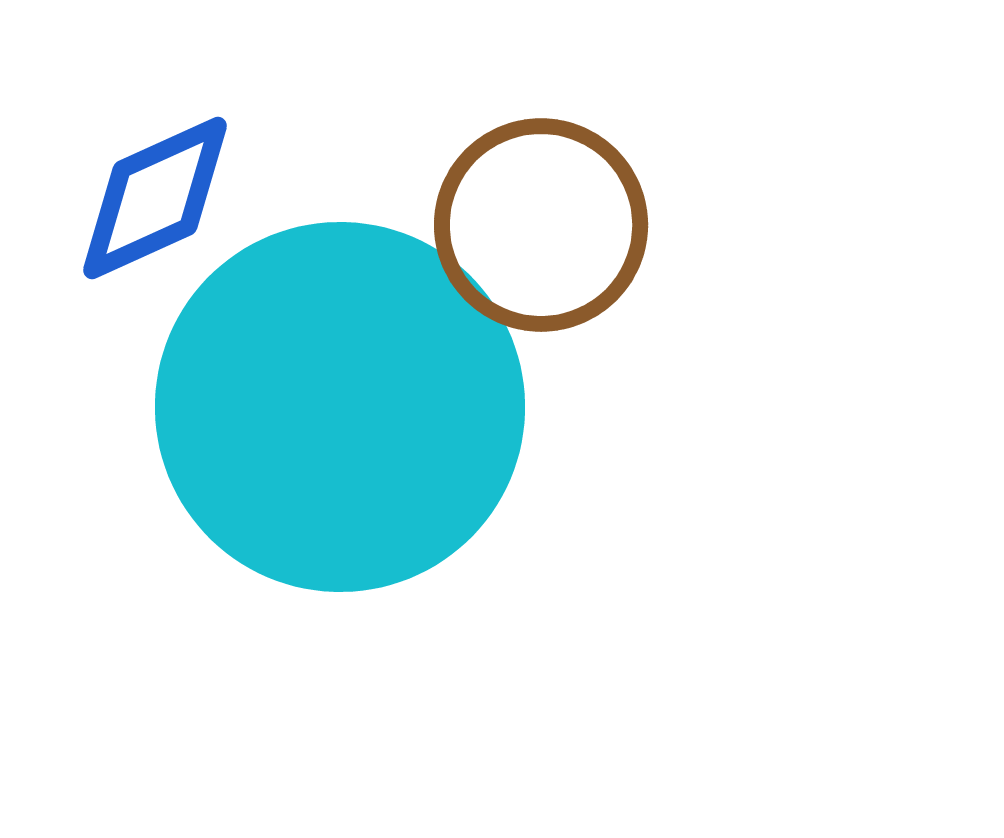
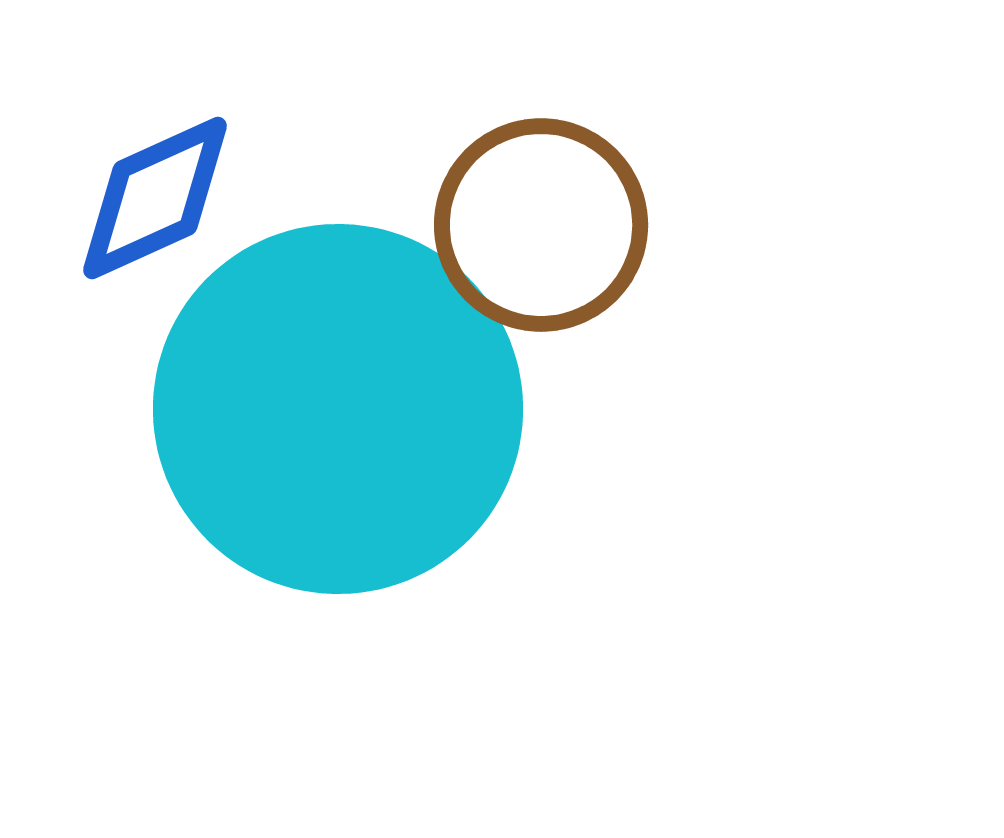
cyan circle: moved 2 px left, 2 px down
